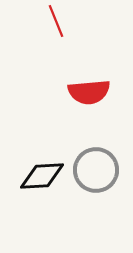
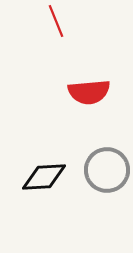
gray circle: moved 11 px right
black diamond: moved 2 px right, 1 px down
